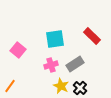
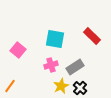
cyan square: rotated 18 degrees clockwise
gray rectangle: moved 3 px down
yellow star: rotated 21 degrees clockwise
